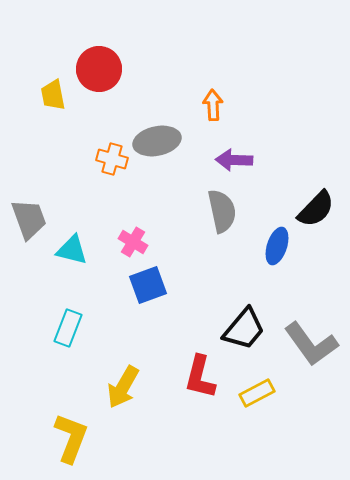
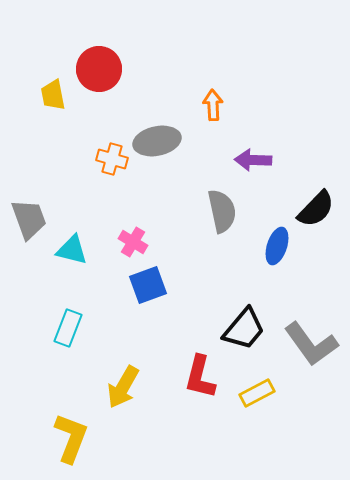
purple arrow: moved 19 px right
